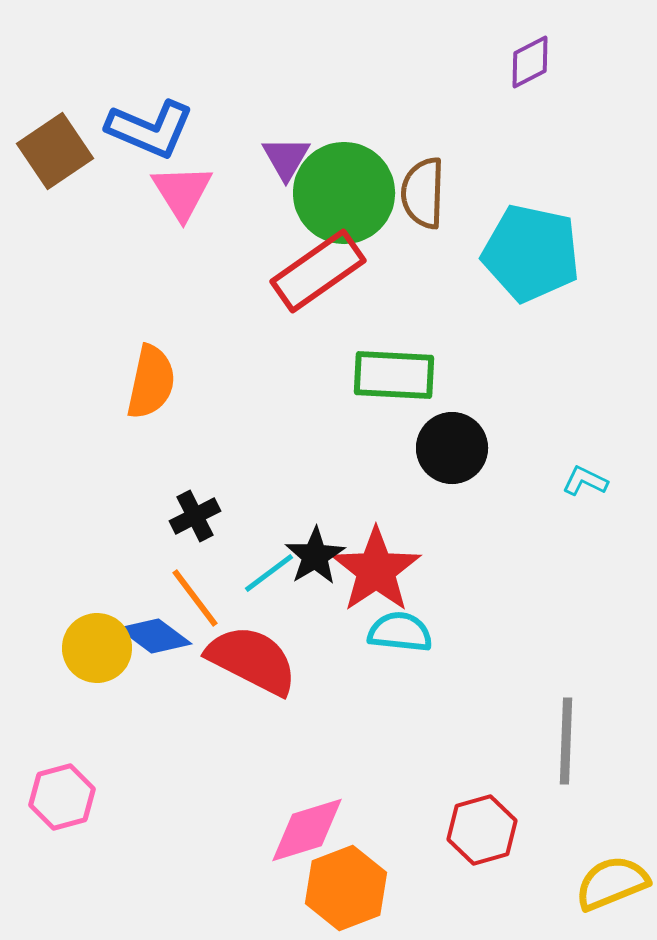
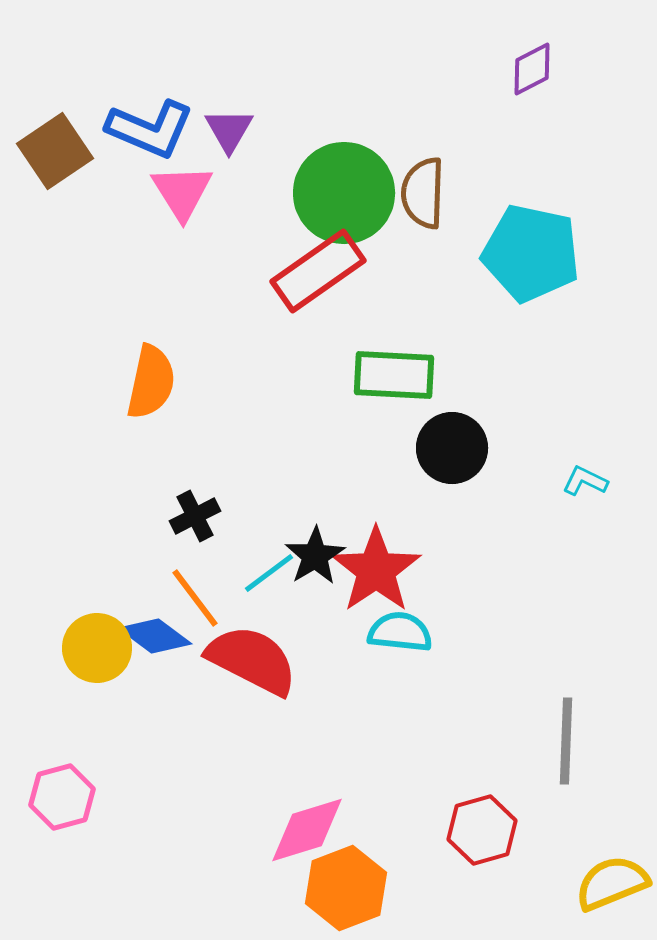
purple diamond: moved 2 px right, 7 px down
purple triangle: moved 57 px left, 28 px up
